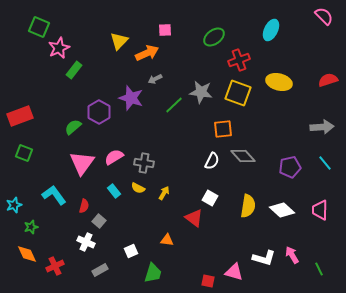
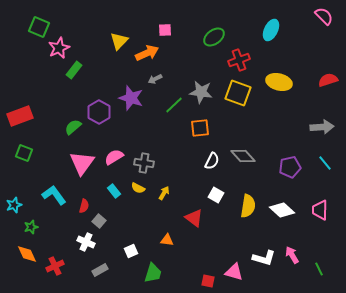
orange square at (223, 129): moved 23 px left, 1 px up
white square at (210, 198): moved 6 px right, 3 px up
